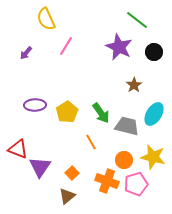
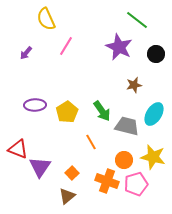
black circle: moved 2 px right, 2 px down
brown star: rotated 21 degrees clockwise
green arrow: moved 1 px right, 2 px up
